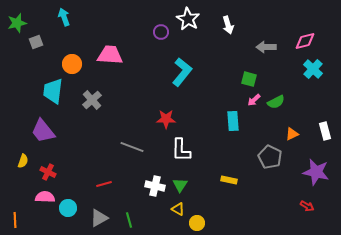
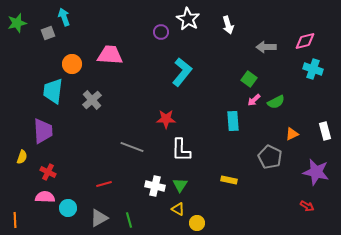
gray square: moved 12 px right, 9 px up
cyan cross: rotated 24 degrees counterclockwise
green square: rotated 21 degrees clockwise
purple trapezoid: rotated 144 degrees counterclockwise
yellow semicircle: moved 1 px left, 4 px up
